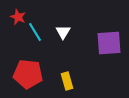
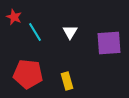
red star: moved 4 px left
white triangle: moved 7 px right
